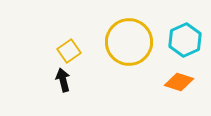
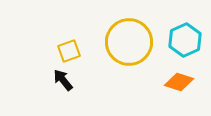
yellow square: rotated 15 degrees clockwise
black arrow: rotated 25 degrees counterclockwise
